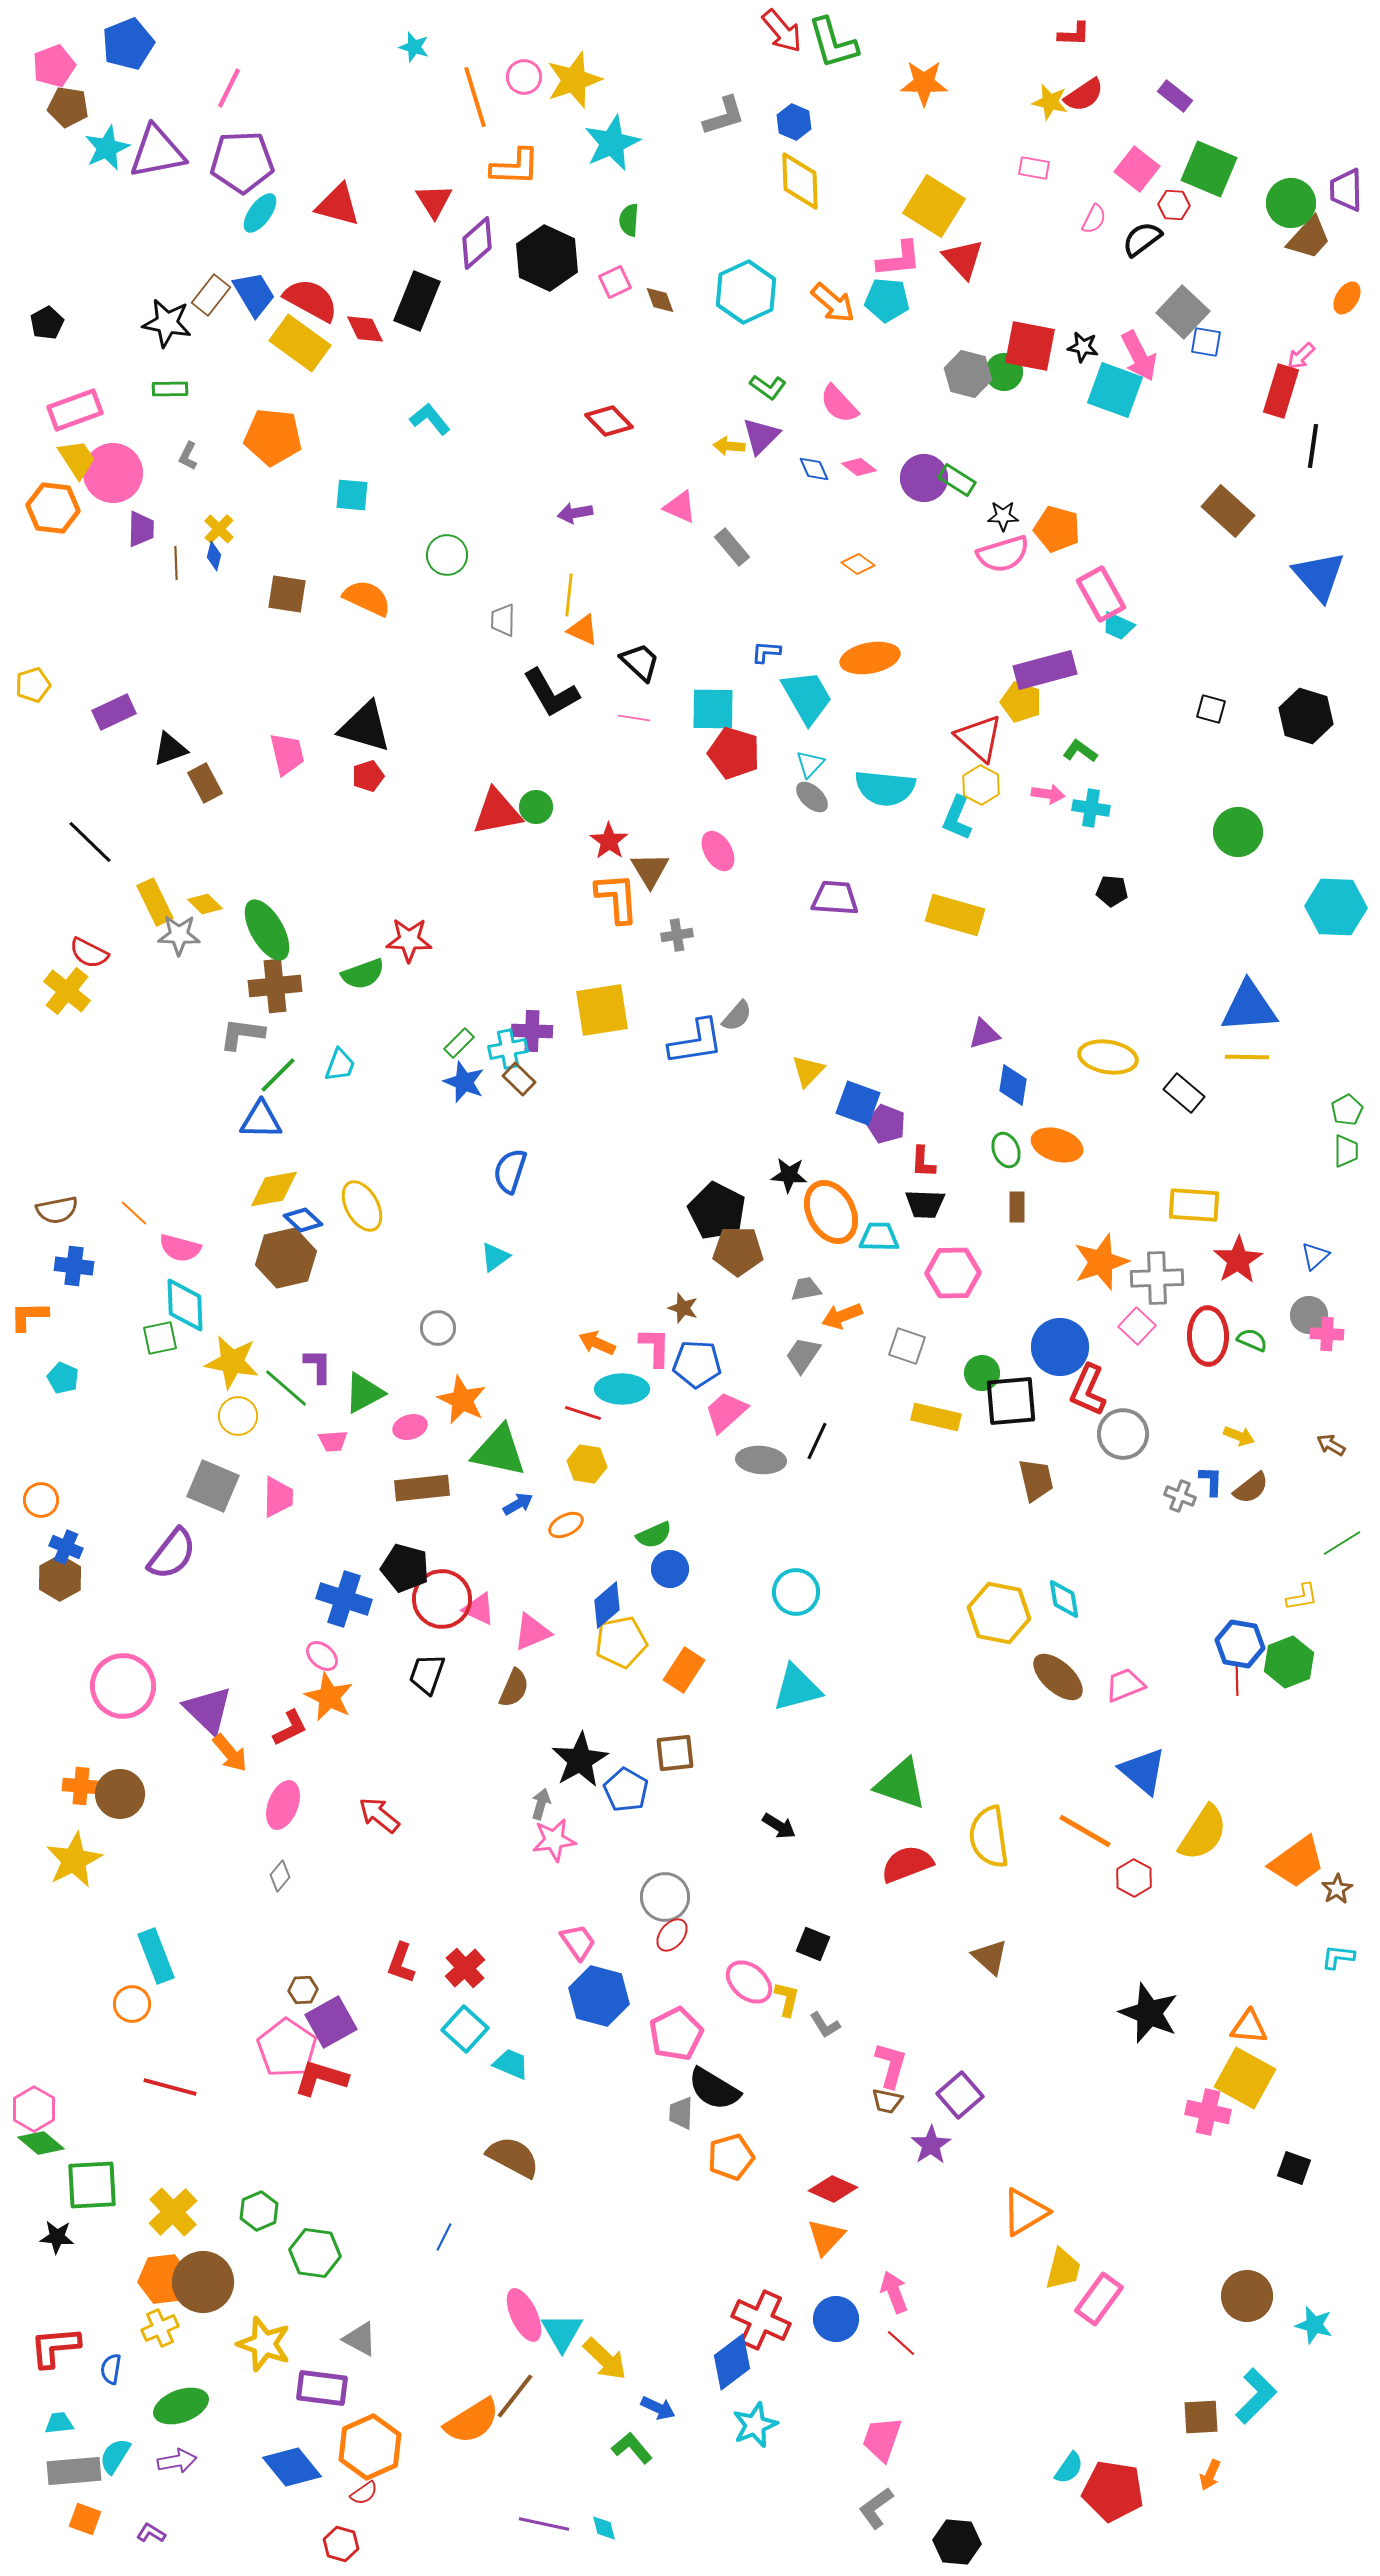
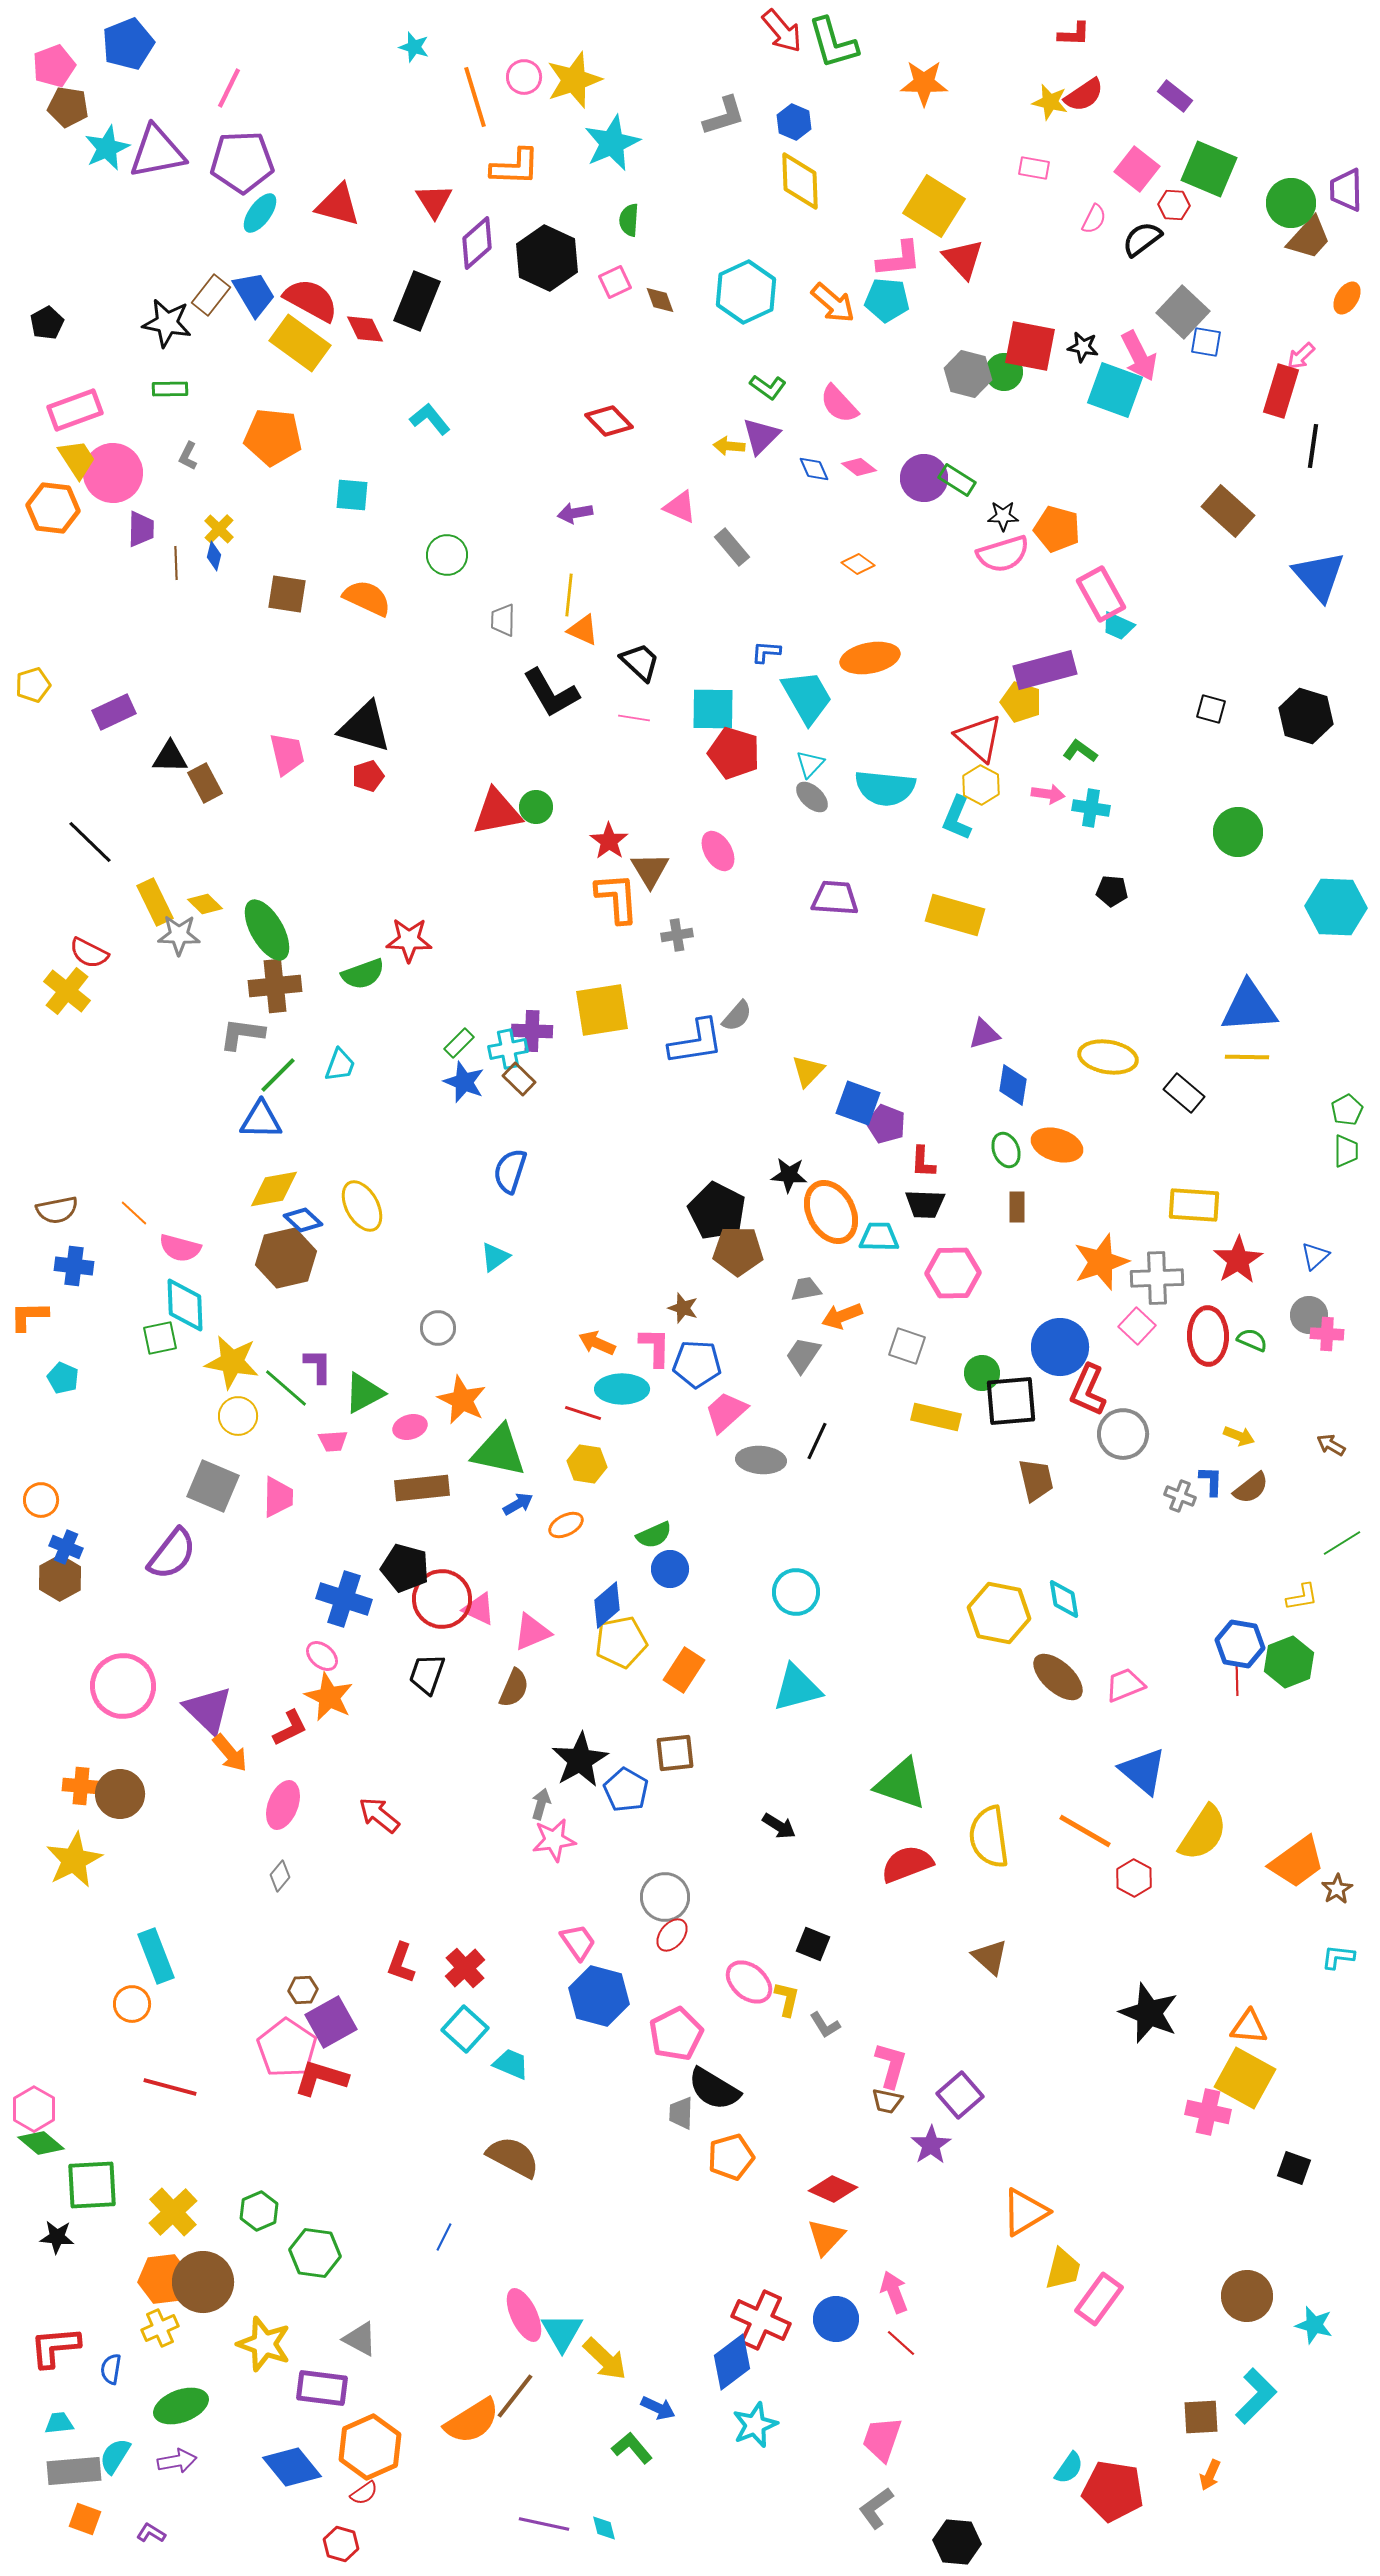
black triangle at (170, 749): moved 8 px down; rotated 21 degrees clockwise
